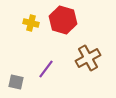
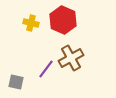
red hexagon: rotated 8 degrees clockwise
brown cross: moved 17 px left
